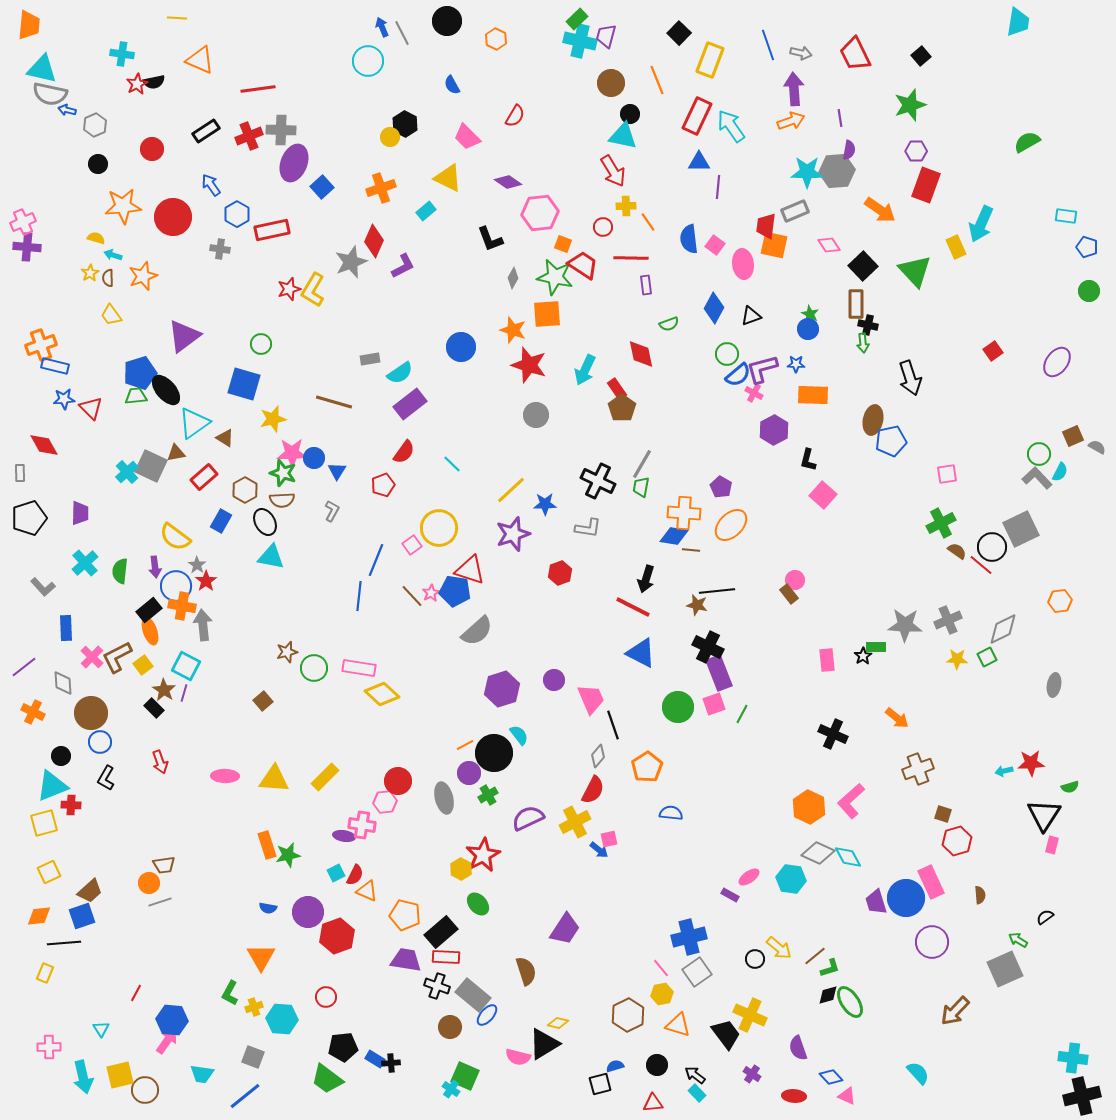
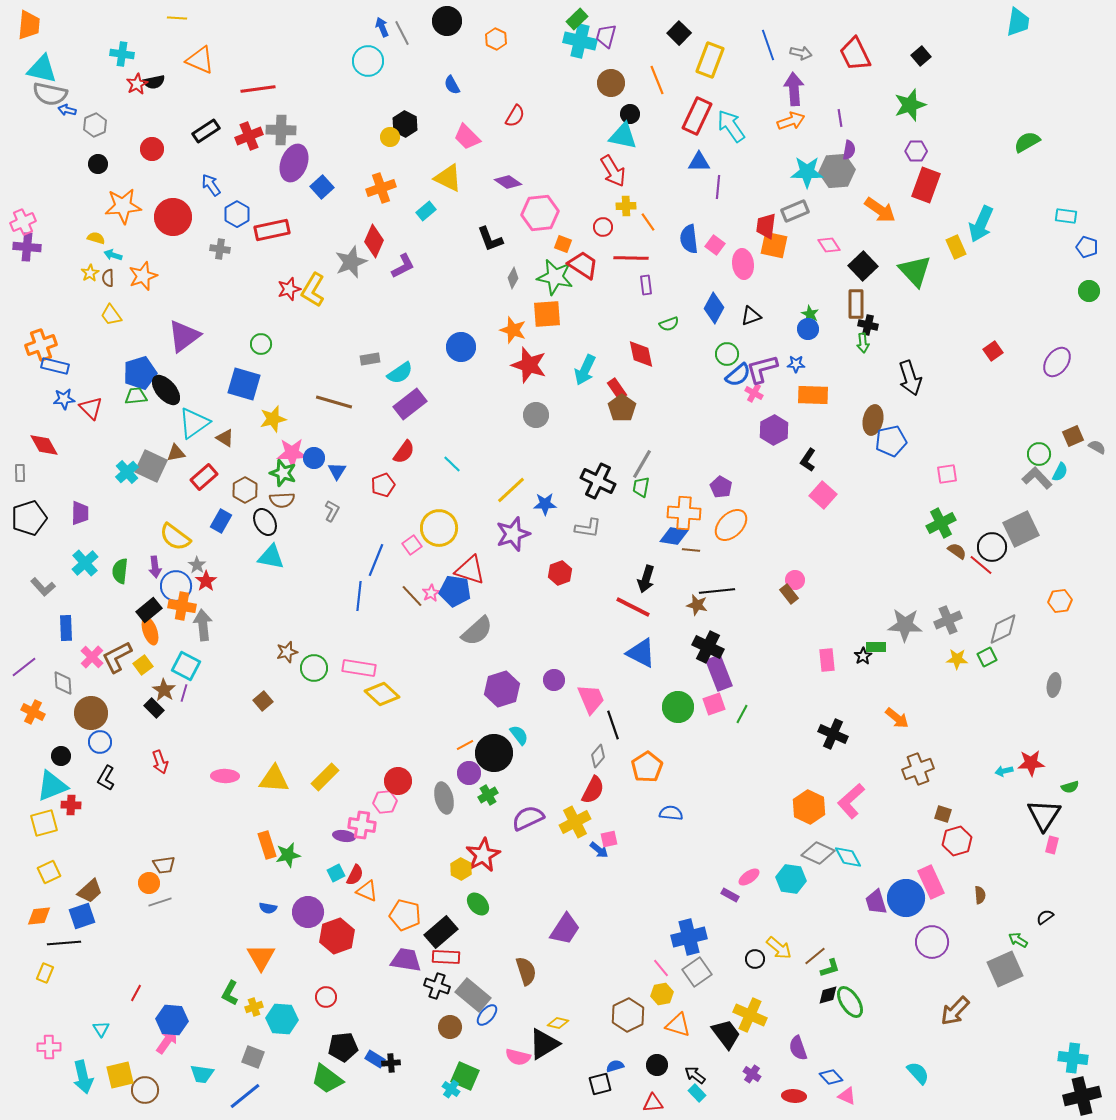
black L-shape at (808, 460): rotated 20 degrees clockwise
